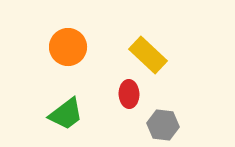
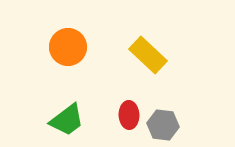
red ellipse: moved 21 px down
green trapezoid: moved 1 px right, 6 px down
